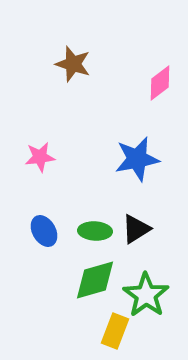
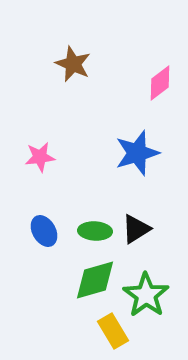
brown star: rotated 6 degrees clockwise
blue star: moved 6 px up; rotated 6 degrees counterclockwise
yellow rectangle: moved 2 px left; rotated 52 degrees counterclockwise
